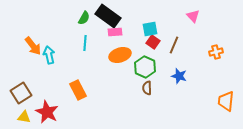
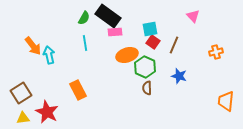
cyan line: rotated 14 degrees counterclockwise
orange ellipse: moved 7 px right
yellow triangle: moved 1 px left, 1 px down; rotated 16 degrees counterclockwise
